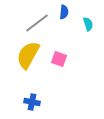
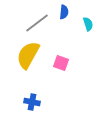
pink square: moved 2 px right, 4 px down
